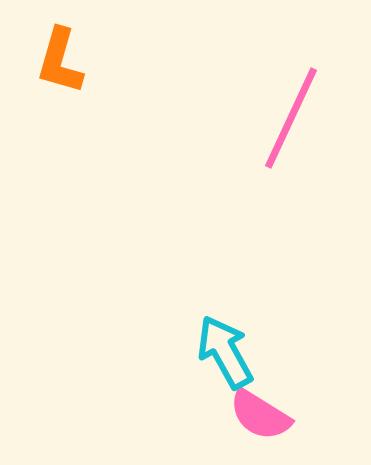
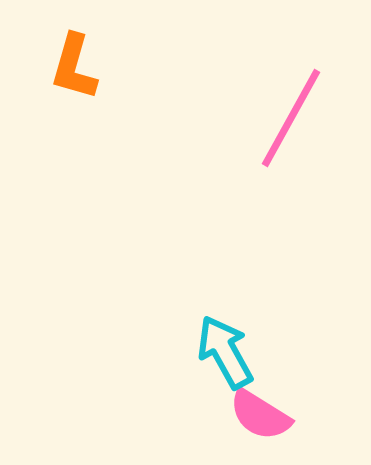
orange L-shape: moved 14 px right, 6 px down
pink line: rotated 4 degrees clockwise
